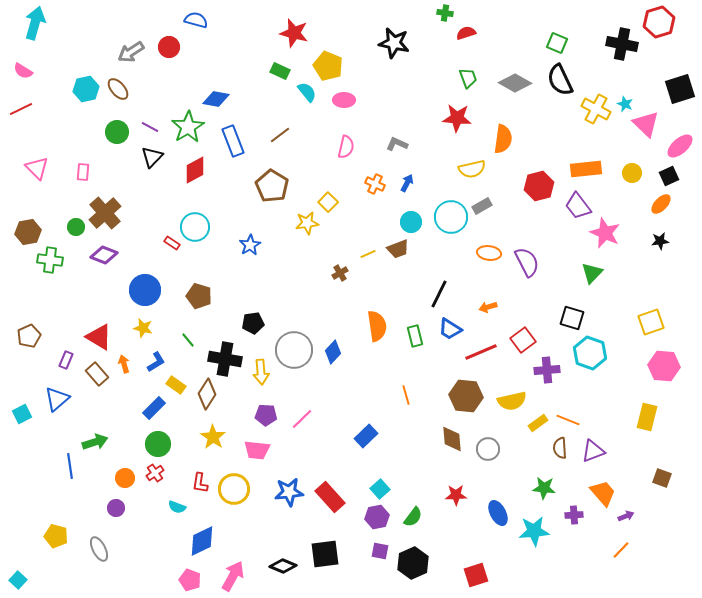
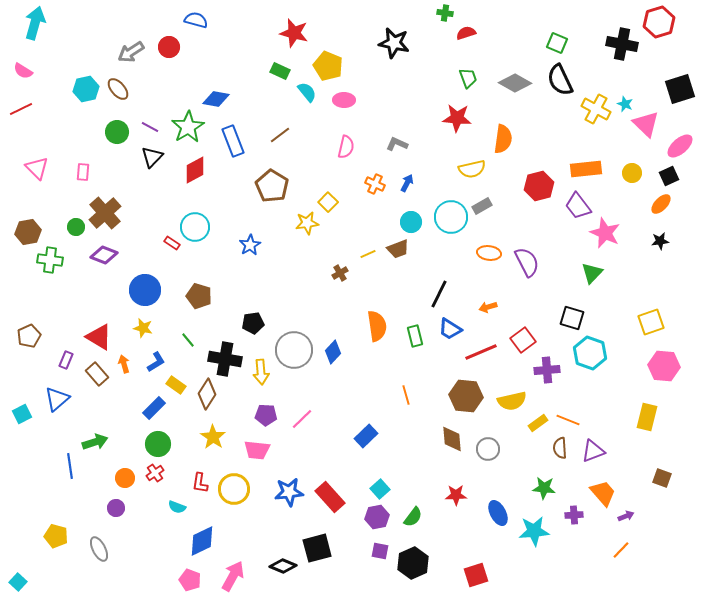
black square at (325, 554): moved 8 px left, 6 px up; rotated 8 degrees counterclockwise
cyan square at (18, 580): moved 2 px down
